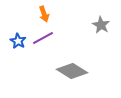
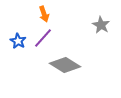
purple line: rotated 20 degrees counterclockwise
gray diamond: moved 7 px left, 6 px up
